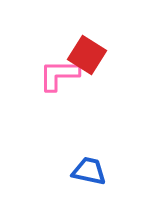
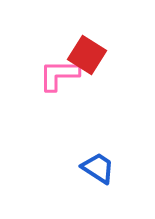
blue trapezoid: moved 9 px right, 3 px up; rotated 21 degrees clockwise
